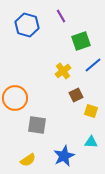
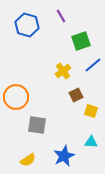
orange circle: moved 1 px right, 1 px up
